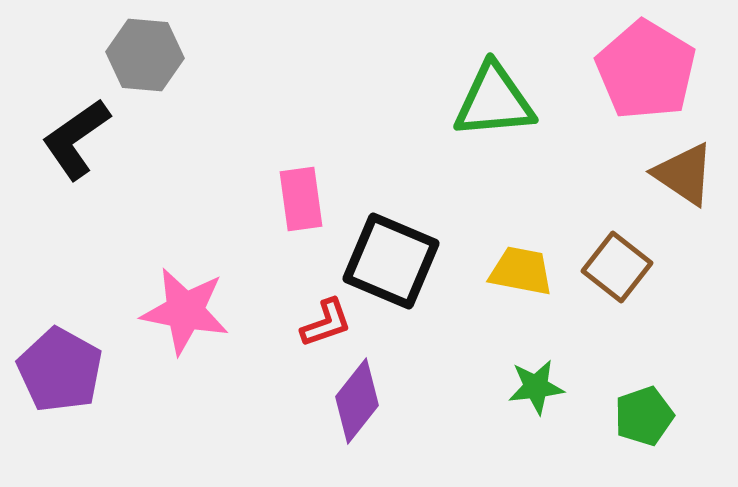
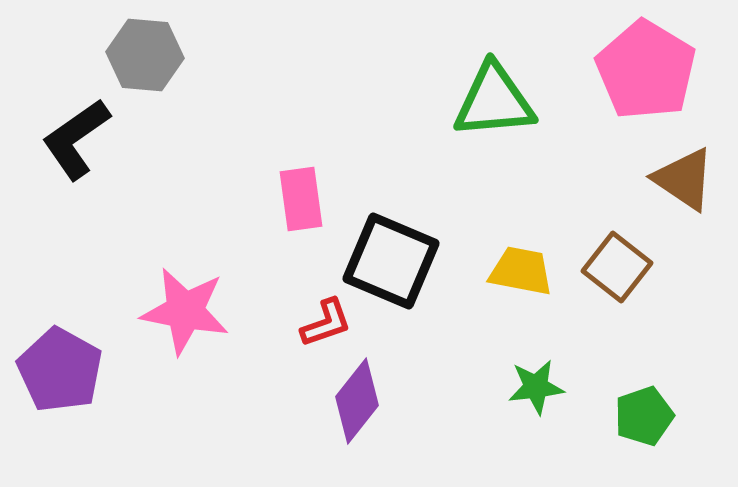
brown triangle: moved 5 px down
